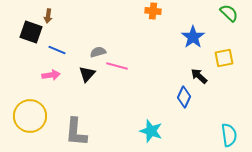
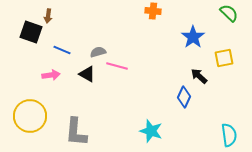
blue line: moved 5 px right
black triangle: rotated 42 degrees counterclockwise
